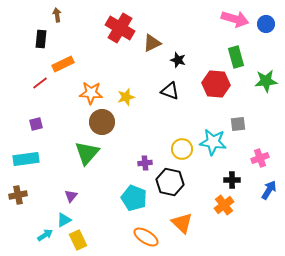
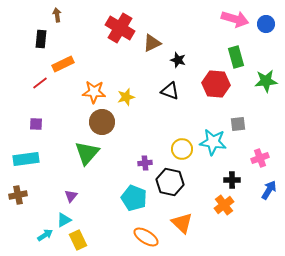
orange star: moved 3 px right, 1 px up
purple square: rotated 16 degrees clockwise
